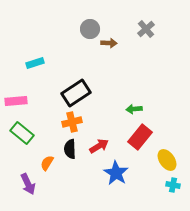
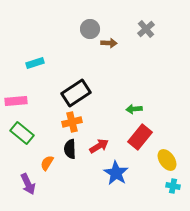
cyan cross: moved 1 px down
